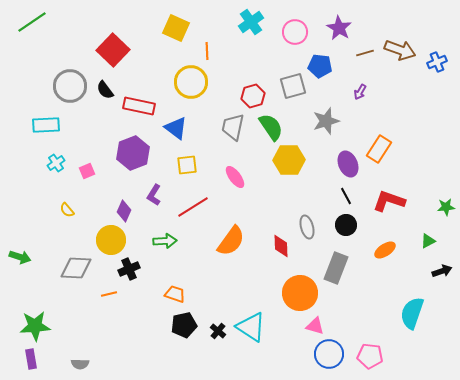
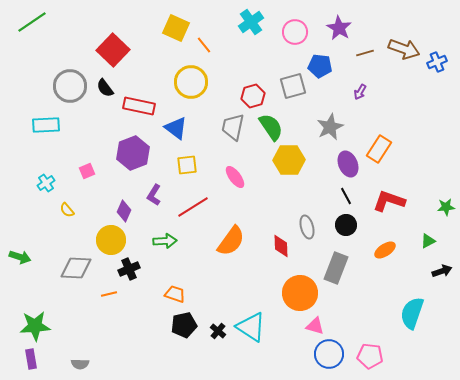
brown arrow at (400, 50): moved 4 px right, 1 px up
orange line at (207, 51): moved 3 px left, 6 px up; rotated 36 degrees counterclockwise
black semicircle at (105, 90): moved 2 px up
gray star at (326, 121): moved 4 px right, 6 px down; rotated 8 degrees counterclockwise
cyan cross at (56, 163): moved 10 px left, 20 px down
